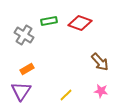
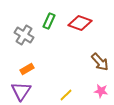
green rectangle: rotated 56 degrees counterclockwise
